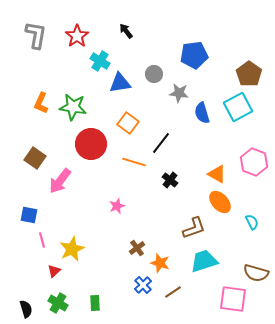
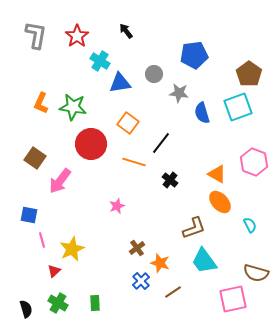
cyan square: rotated 8 degrees clockwise
cyan semicircle: moved 2 px left, 3 px down
cyan trapezoid: rotated 108 degrees counterclockwise
blue cross: moved 2 px left, 4 px up
pink square: rotated 20 degrees counterclockwise
